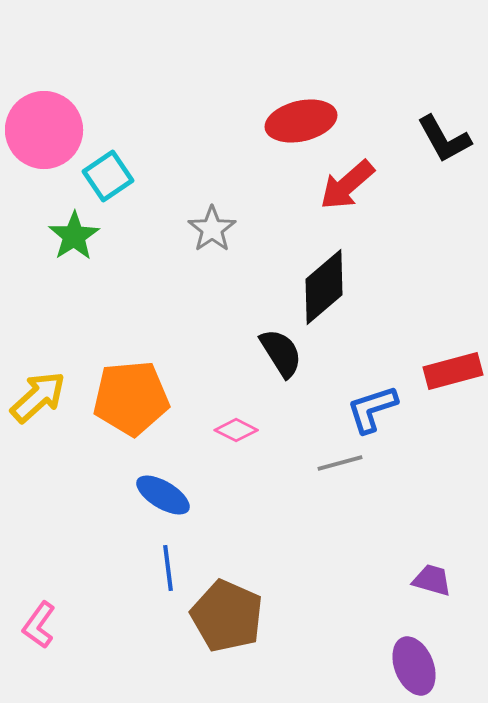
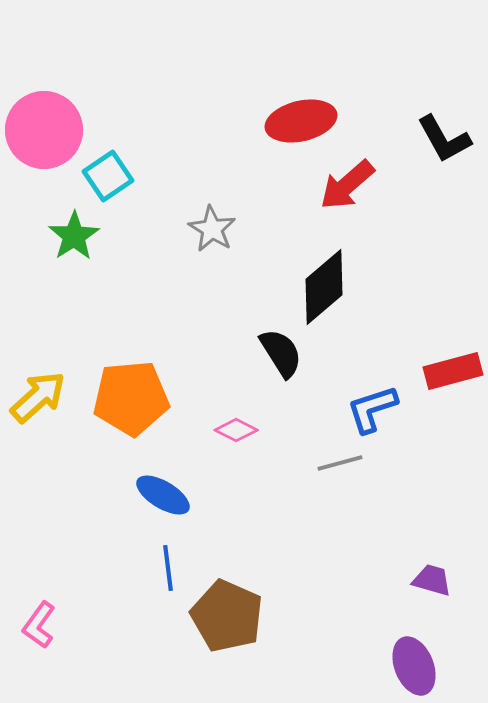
gray star: rotated 6 degrees counterclockwise
